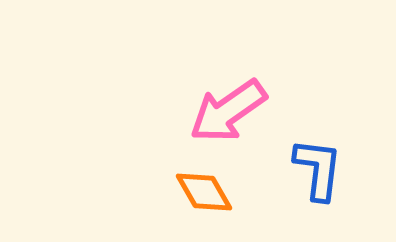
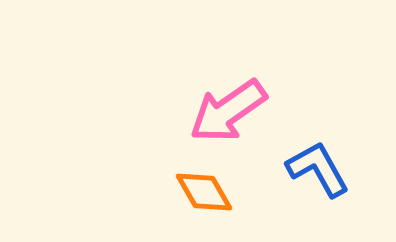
blue L-shape: rotated 36 degrees counterclockwise
